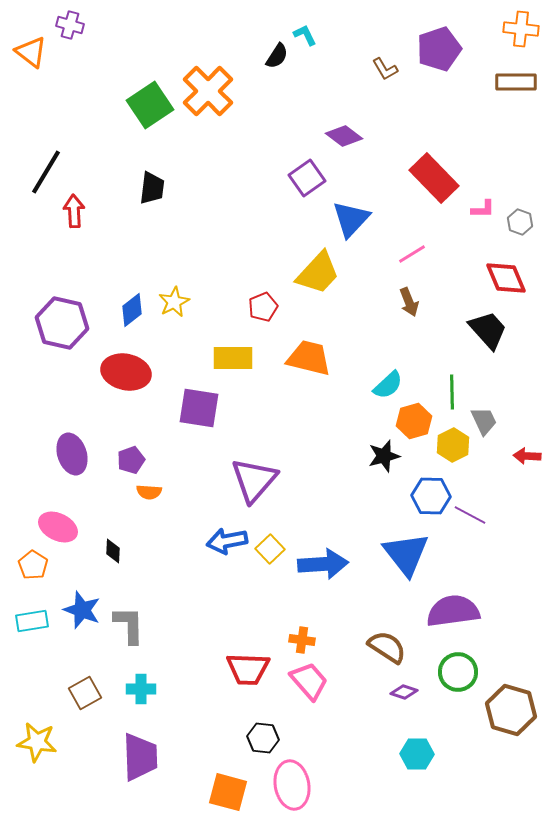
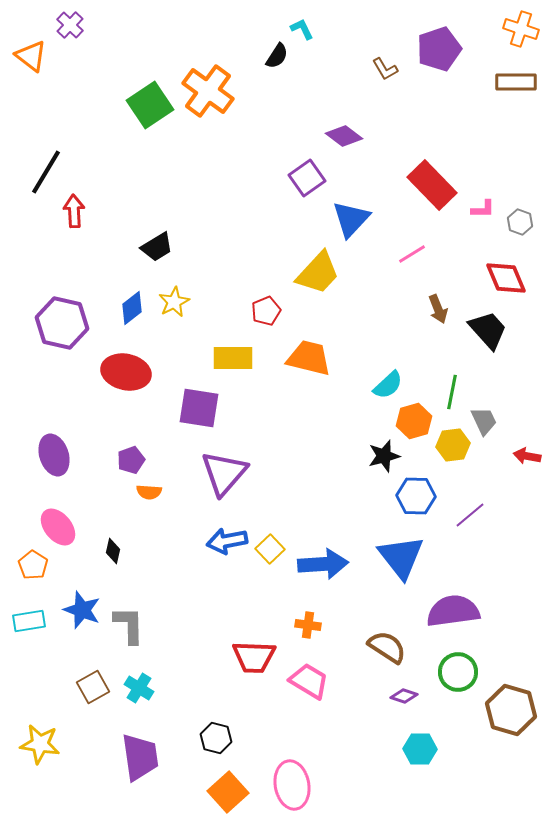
purple cross at (70, 25): rotated 28 degrees clockwise
orange cross at (521, 29): rotated 12 degrees clockwise
cyan L-shape at (305, 35): moved 3 px left, 6 px up
orange triangle at (31, 52): moved 4 px down
orange cross at (208, 91): rotated 9 degrees counterclockwise
red rectangle at (434, 178): moved 2 px left, 7 px down
black trapezoid at (152, 188): moved 5 px right, 59 px down; rotated 52 degrees clockwise
brown arrow at (409, 302): moved 29 px right, 7 px down
red pentagon at (263, 307): moved 3 px right, 4 px down
blue diamond at (132, 310): moved 2 px up
green line at (452, 392): rotated 12 degrees clockwise
yellow hexagon at (453, 445): rotated 20 degrees clockwise
purple ellipse at (72, 454): moved 18 px left, 1 px down
red arrow at (527, 456): rotated 8 degrees clockwise
purple triangle at (254, 480): moved 30 px left, 7 px up
blue hexagon at (431, 496): moved 15 px left
purple line at (470, 515): rotated 68 degrees counterclockwise
pink ellipse at (58, 527): rotated 24 degrees clockwise
black diamond at (113, 551): rotated 10 degrees clockwise
blue triangle at (406, 554): moved 5 px left, 3 px down
cyan rectangle at (32, 621): moved 3 px left
orange cross at (302, 640): moved 6 px right, 15 px up
red trapezoid at (248, 669): moved 6 px right, 12 px up
pink trapezoid at (309, 681): rotated 18 degrees counterclockwise
cyan cross at (141, 689): moved 2 px left, 1 px up; rotated 32 degrees clockwise
purple diamond at (404, 692): moved 4 px down
brown square at (85, 693): moved 8 px right, 6 px up
black hexagon at (263, 738): moved 47 px left; rotated 8 degrees clockwise
yellow star at (37, 742): moved 3 px right, 2 px down
cyan hexagon at (417, 754): moved 3 px right, 5 px up
purple trapezoid at (140, 757): rotated 6 degrees counterclockwise
orange square at (228, 792): rotated 33 degrees clockwise
